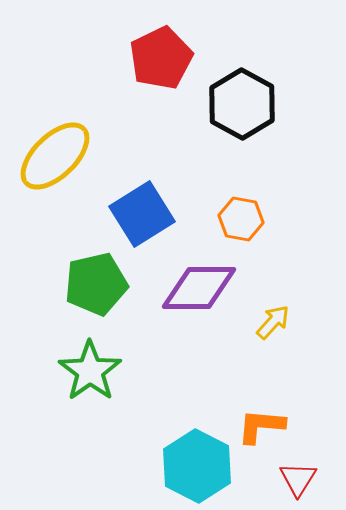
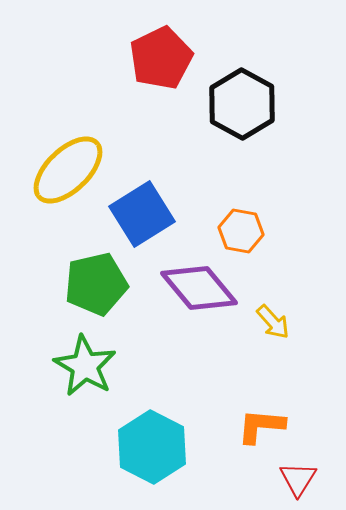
yellow ellipse: moved 13 px right, 14 px down
orange hexagon: moved 12 px down
purple diamond: rotated 50 degrees clockwise
yellow arrow: rotated 96 degrees clockwise
green star: moved 5 px left, 5 px up; rotated 6 degrees counterclockwise
cyan hexagon: moved 45 px left, 19 px up
